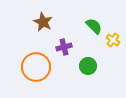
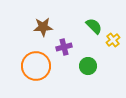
brown star: moved 5 px down; rotated 30 degrees counterclockwise
yellow cross: rotated 16 degrees clockwise
orange circle: moved 1 px up
